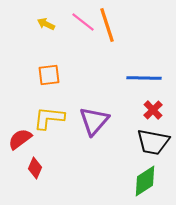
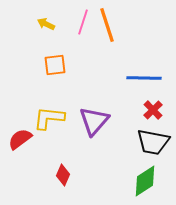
pink line: rotated 70 degrees clockwise
orange square: moved 6 px right, 10 px up
red diamond: moved 28 px right, 7 px down
